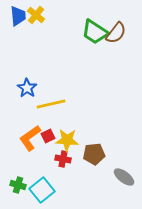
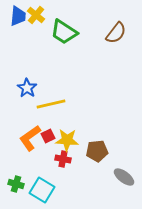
blue trapezoid: rotated 10 degrees clockwise
green trapezoid: moved 31 px left
brown pentagon: moved 3 px right, 3 px up
green cross: moved 2 px left, 1 px up
cyan square: rotated 20 degrees counterclockwise
